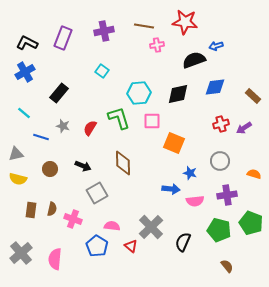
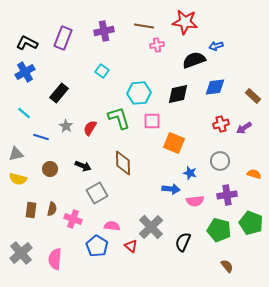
gray star at (63, 126): moved 3 px right; rotated 16 degrees clockwise
